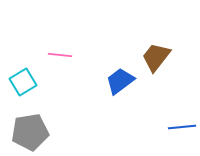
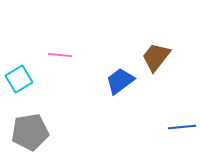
cyan square: moved 4 px left, 3 px up
